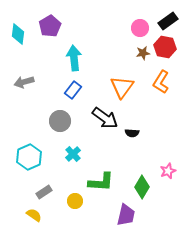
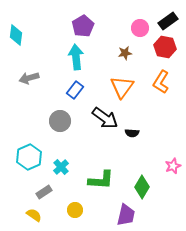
purple pentagon: moved 33 px right
cyan diamond: moved 2 px left, 1 px down
brown star: moved 18 px left
cyan arrow: moved 2 px right, 1 px up
gray arrow: moved 5 px right, 4 px up
blue rectangle: moved 2 px right
cyan cross: moved 12 px left, 13 px down
pink star: moved 5 px right, 5 px up
green L-shape: moved 2 px up
yellow circle: moved 9 px down
